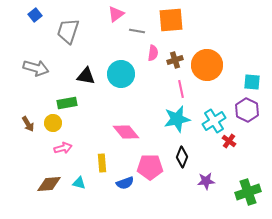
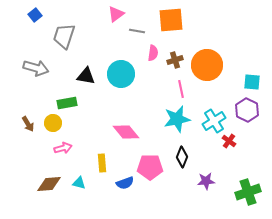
gray trapezoid: moved 4 px left, 5 px down
